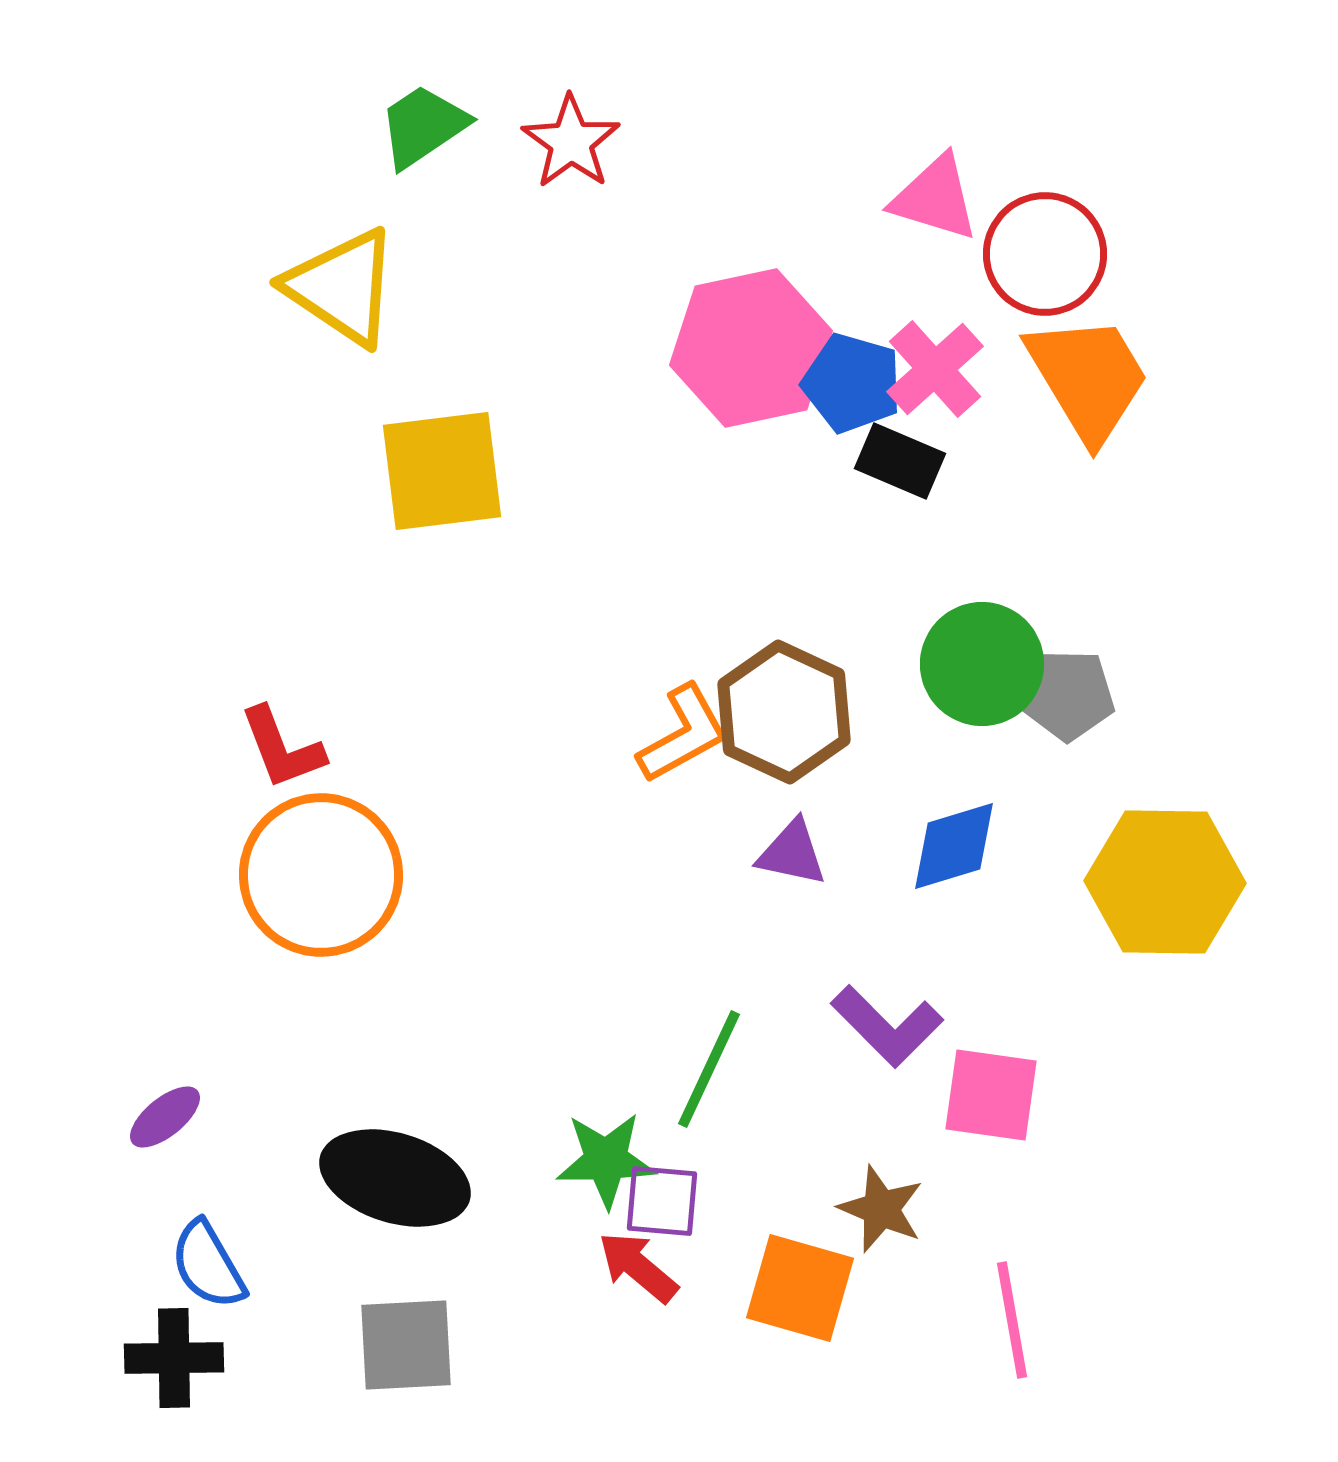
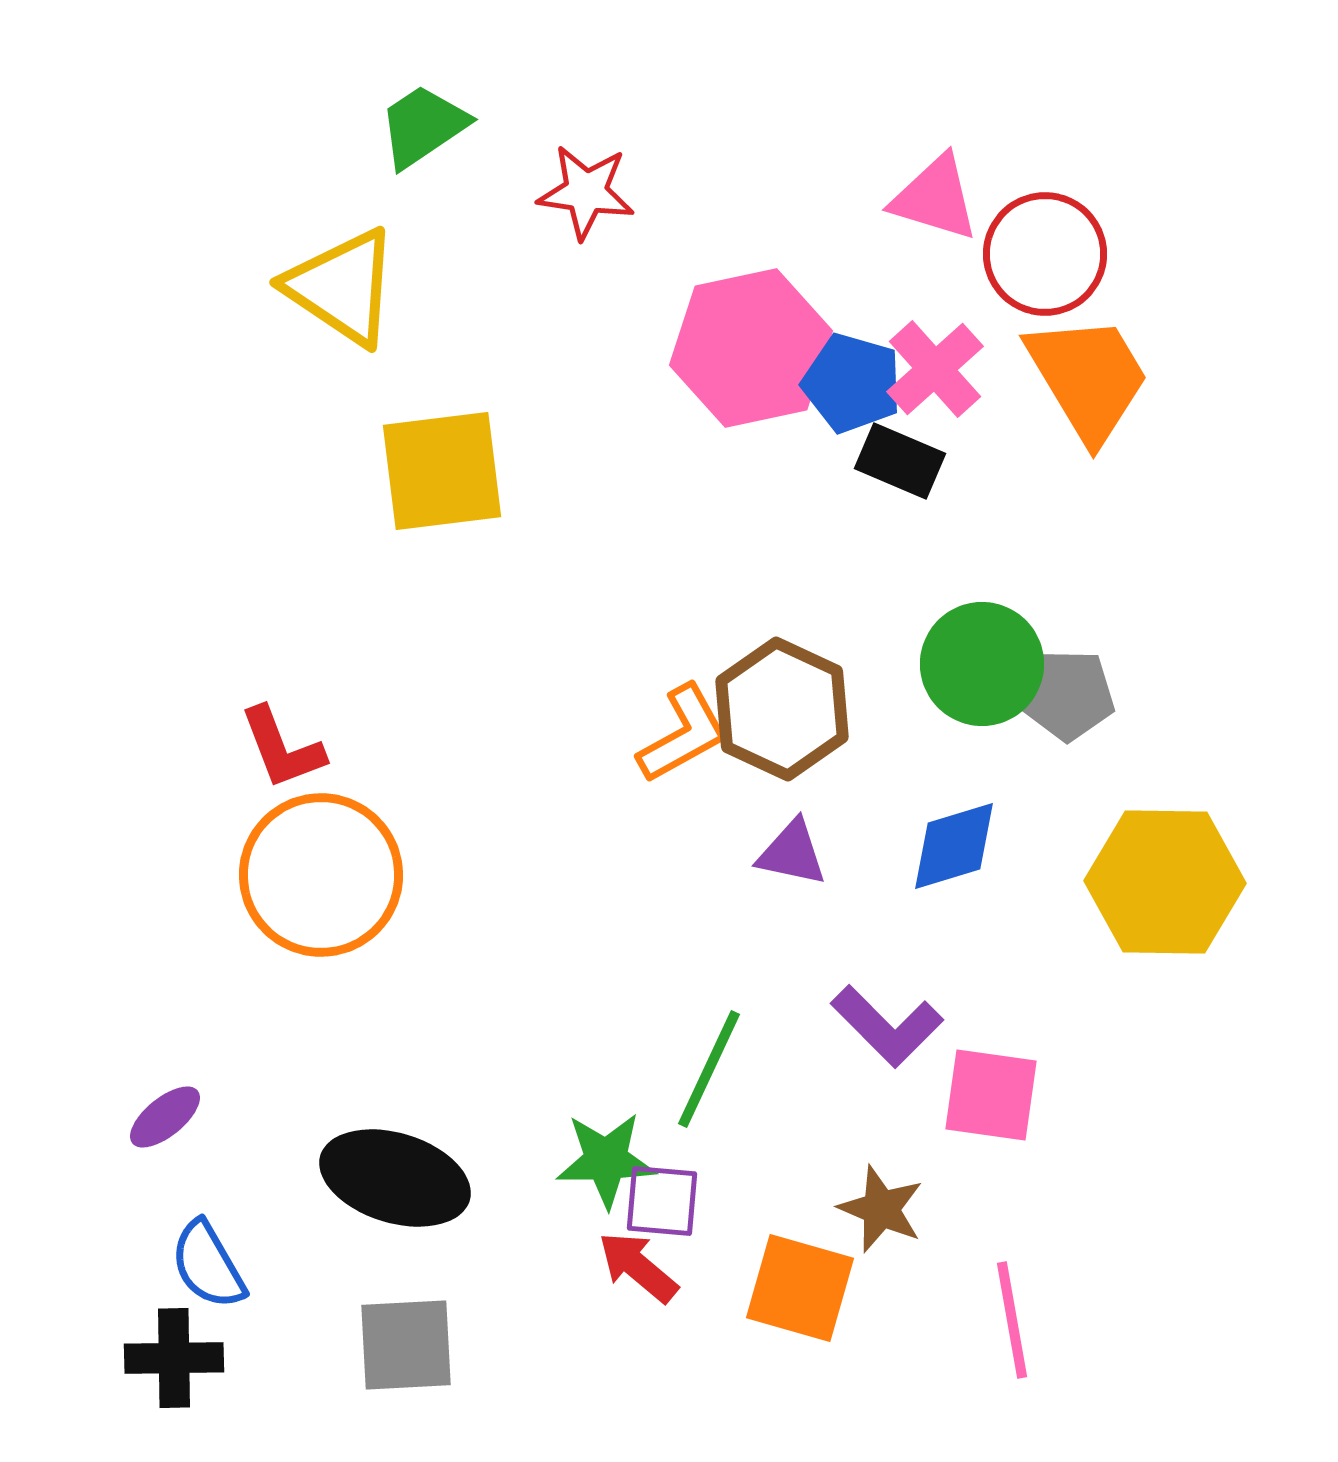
red star: moved 15 px right, 50 px down; rotated 28 degrees counterclockwise
brown hexagon: moved 2 px left, 3 px up
